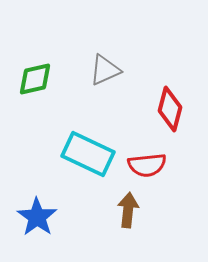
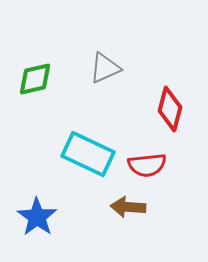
gray triangle: moved 2 px up
brown arrow: moved 3 px up; rotated 92 degrees counterclockwise
